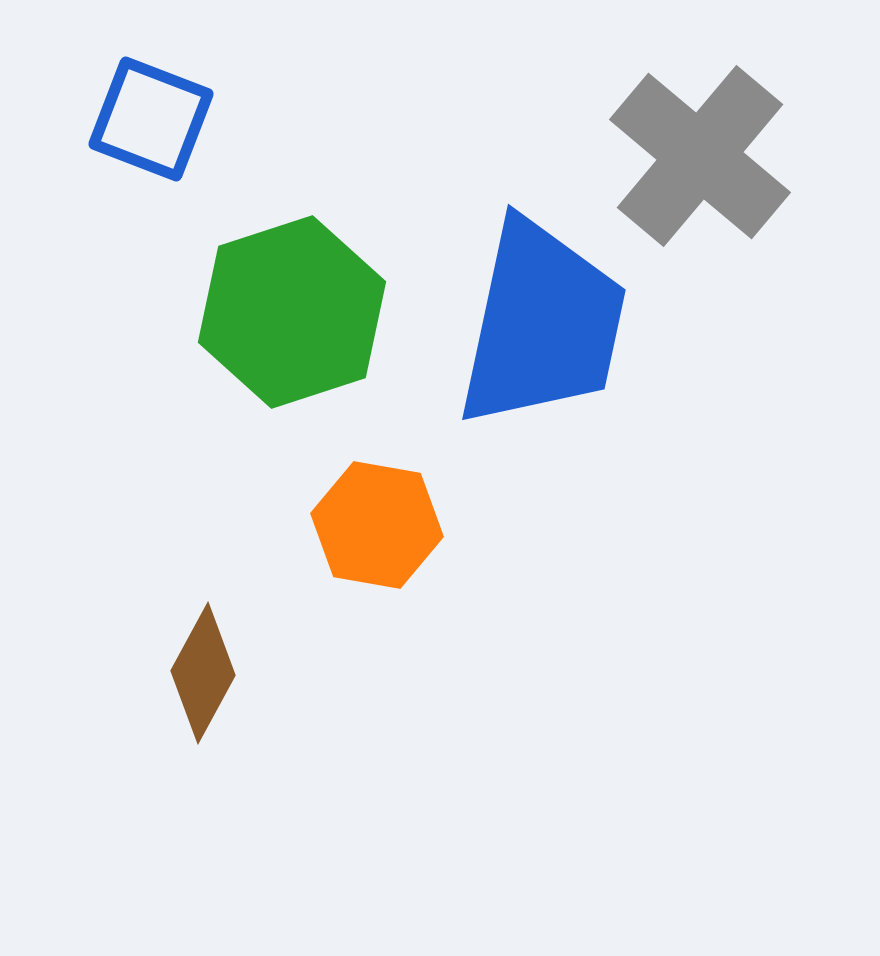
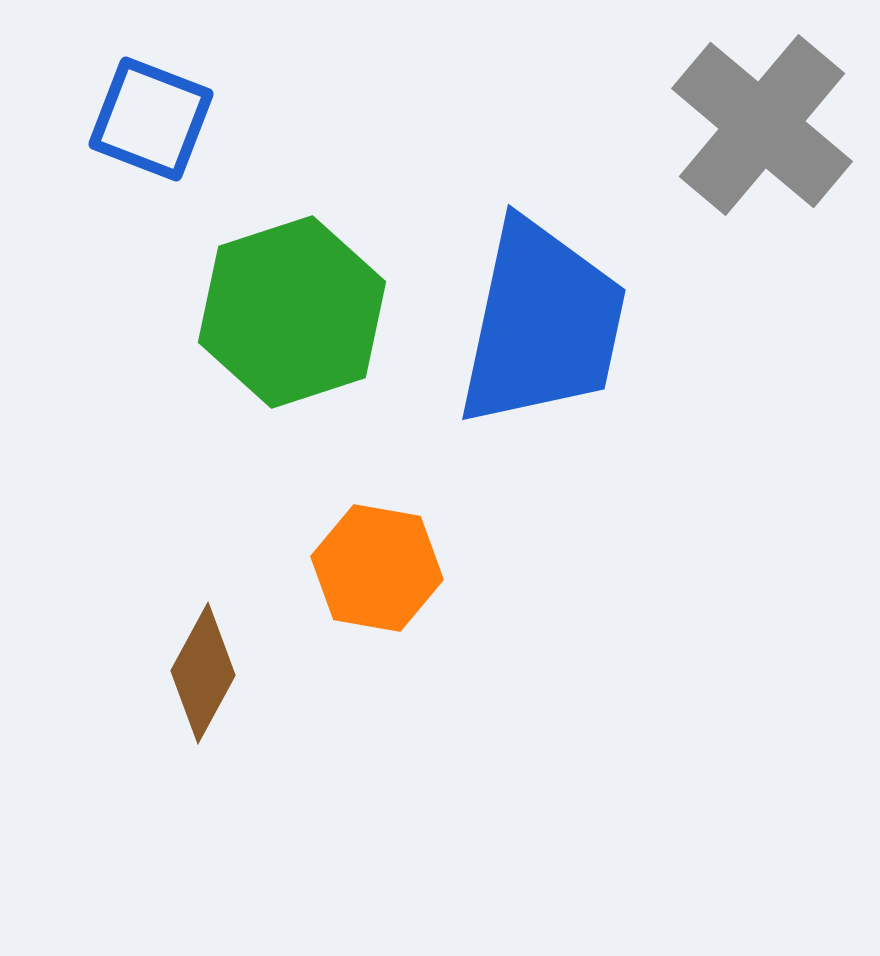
gray cross: moved 62 px right, 31 px up
orange hexagon: moved 43 px down
